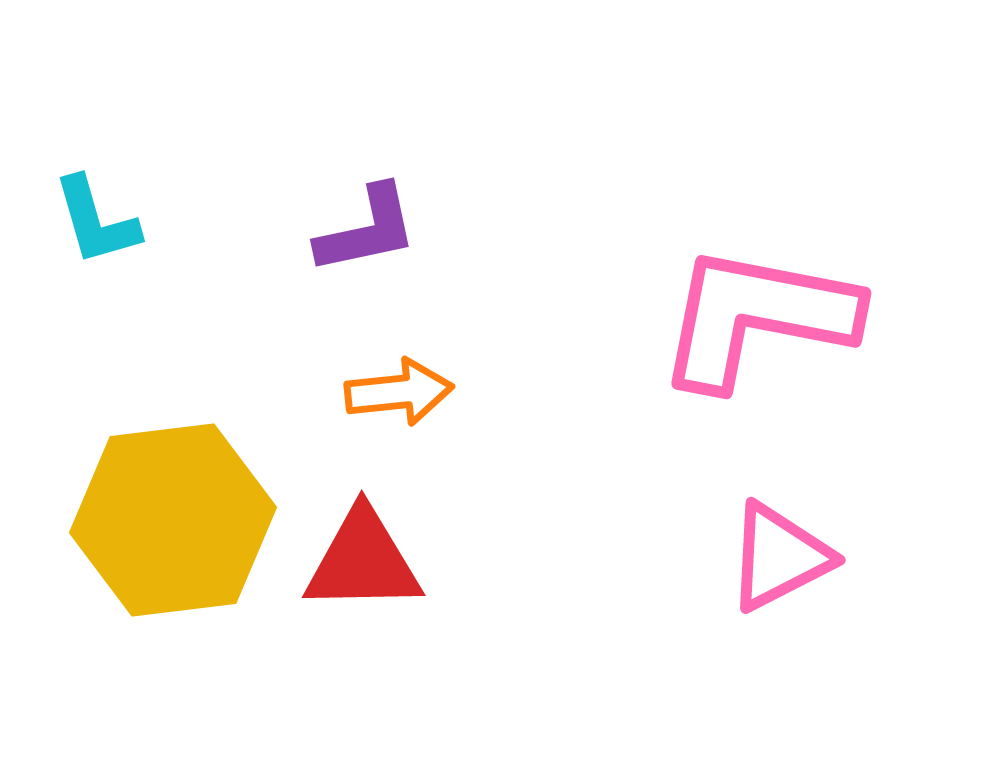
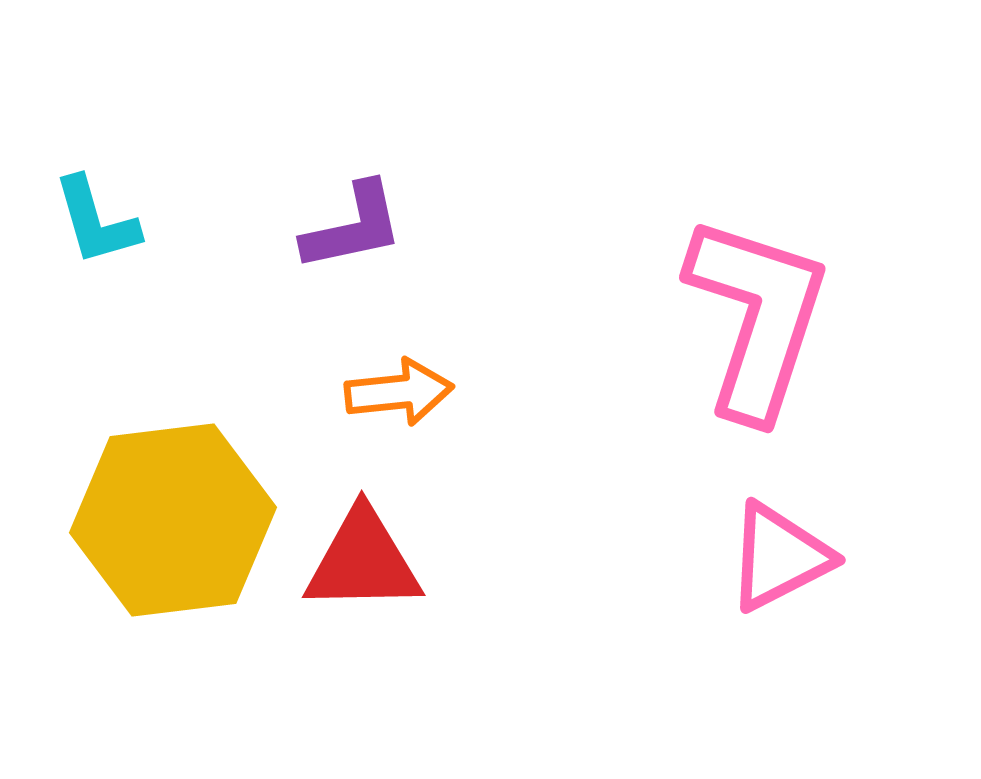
purple L-shape: moved 14 px left, 3 px up
pink L-shape: rotated 97 degrees clockwise
